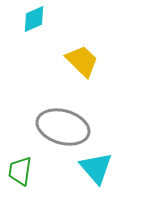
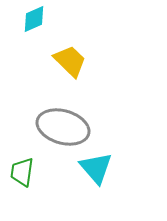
yellow trapezoid: moved 12 px left
green trapezoid: moved 2 px right, 1 px down
